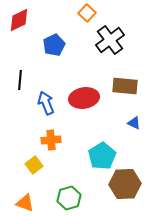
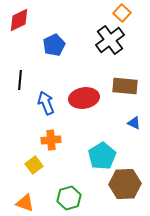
orange square: moved 35 px right
